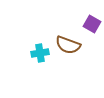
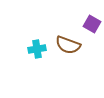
cyan cross: moved 3 px left, 4 px up
